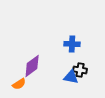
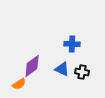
black cross: moved 2 px right, 2 px down
blue triangle: moved 9 px left, 8 px up; rotated 14 degrees clockwise
